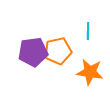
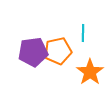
cyan line: moved 5 px left, 2 px down
orange star: rotated 28 degrees clockwise
